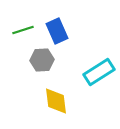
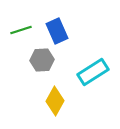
green line: moved 2 px left
cyan rectangle: moved 6 px left
yellow diamond: moved 1 px left; rotated 36 degrees clockwise
